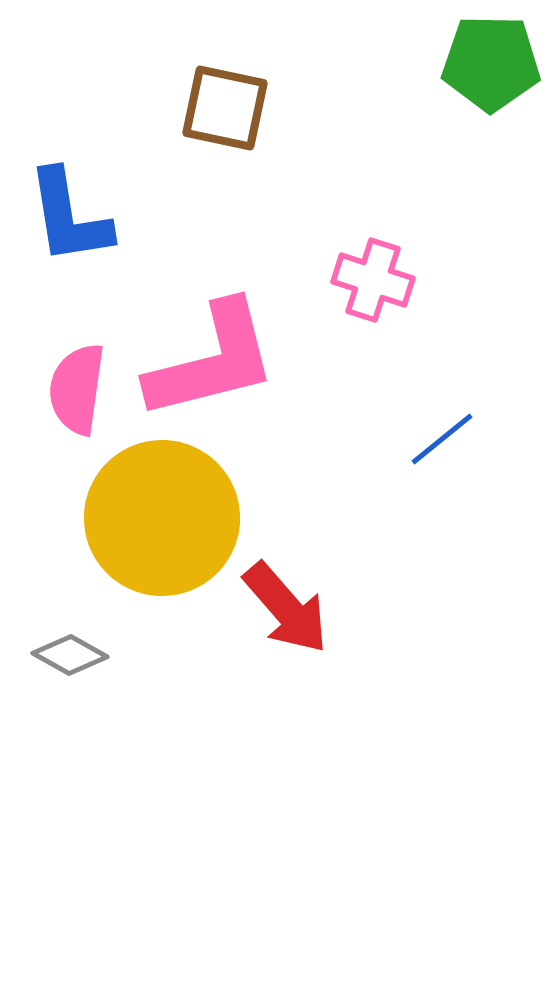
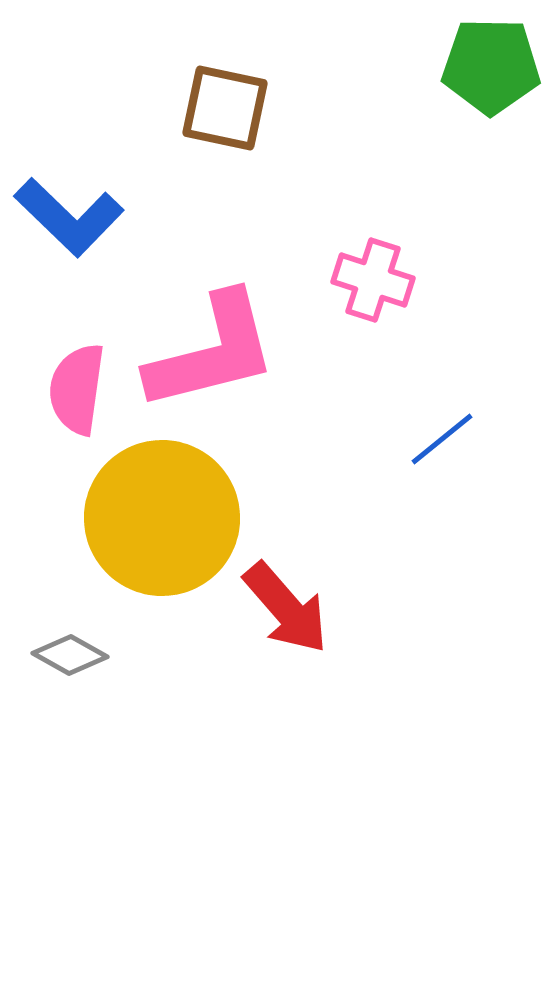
green pentagon: moved 3 px down
blue L-shape: rotated 37 degrees counterclockwise
pink L-shape: moved 9 px up
